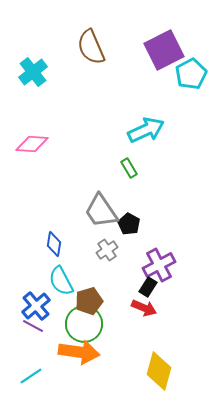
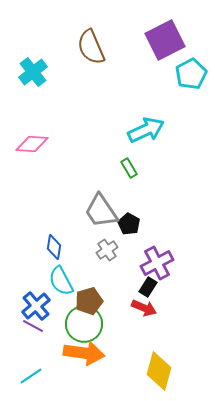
purple square: moved 1 px right, 10 px up
blue diamond: moved 3 px down
purple cross: moved 2 px left, 2 px up
orange arrow: moved 5 px right, 1 px down
